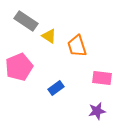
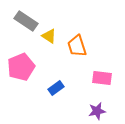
pink pentagon: moved 2 px right
